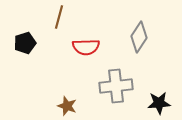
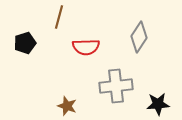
black star: moved 1 px left, 1 px down
